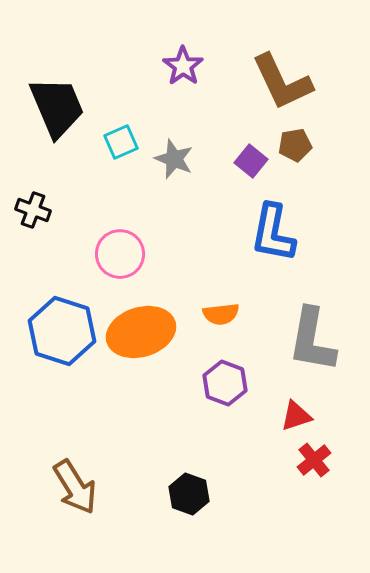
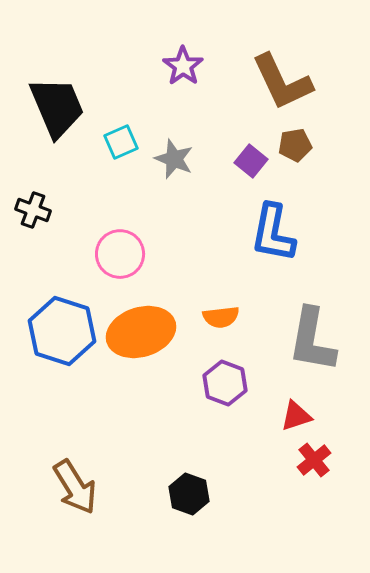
orange semicircle: moved 3 px down
